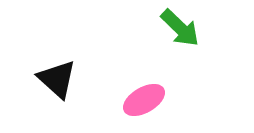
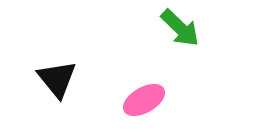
black triangle: rotated 9 degrees clockwise
